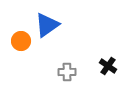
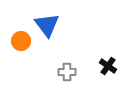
blue triangle: rotated 32 degrees counterclockwise
